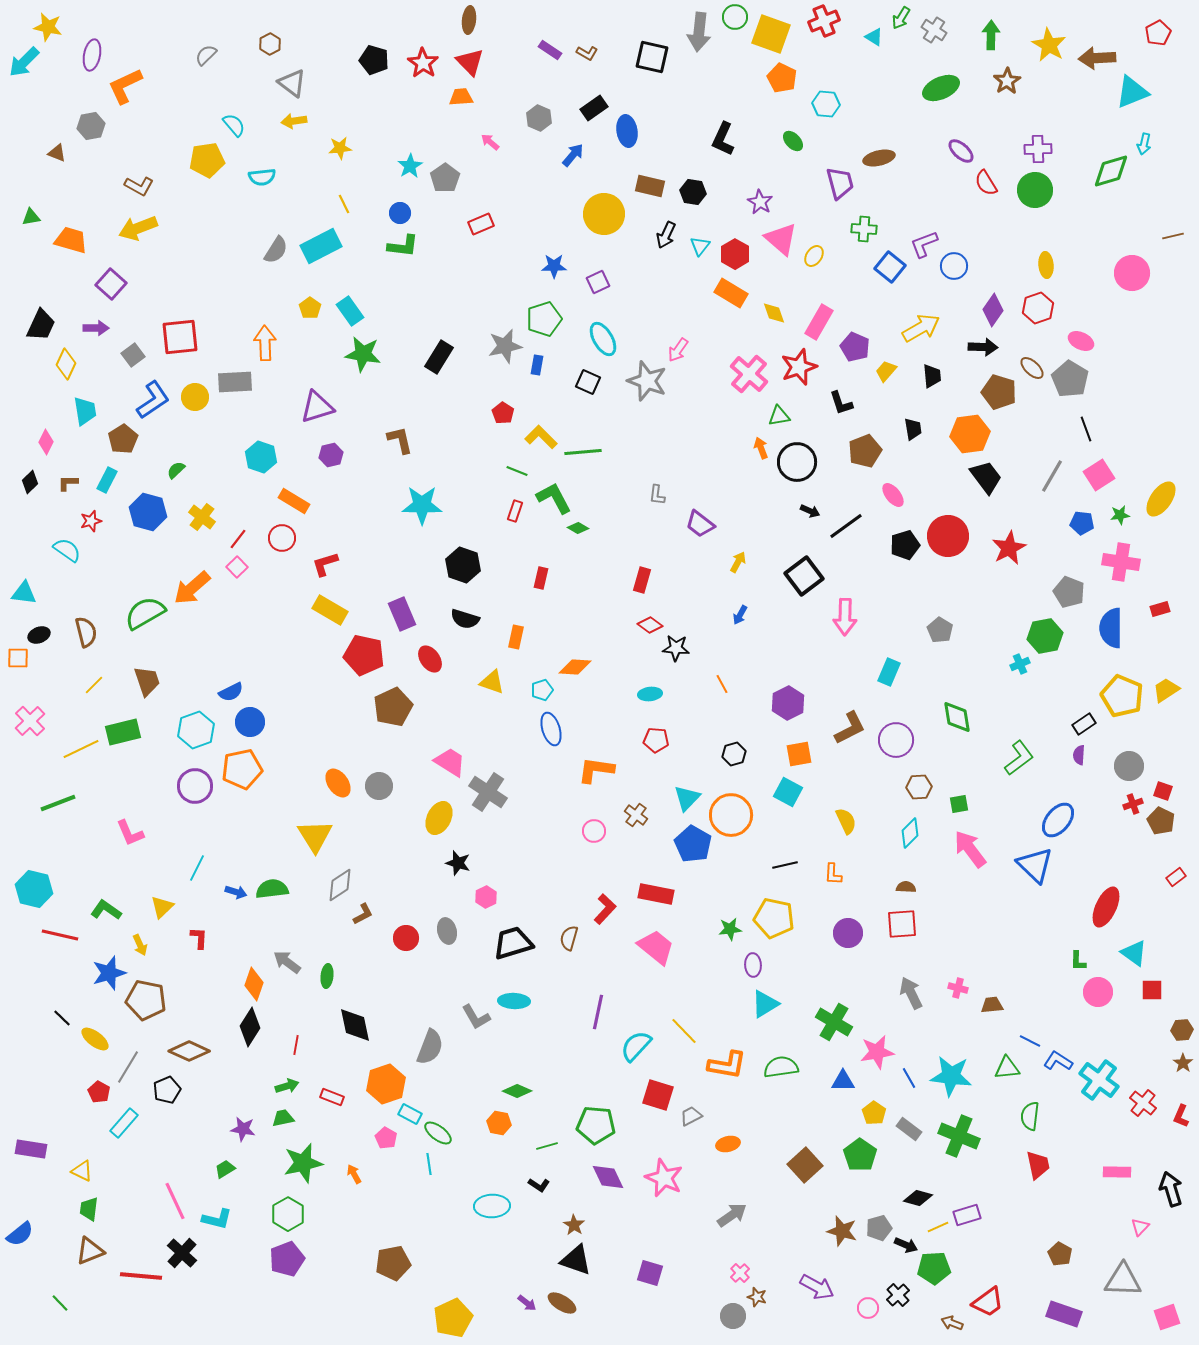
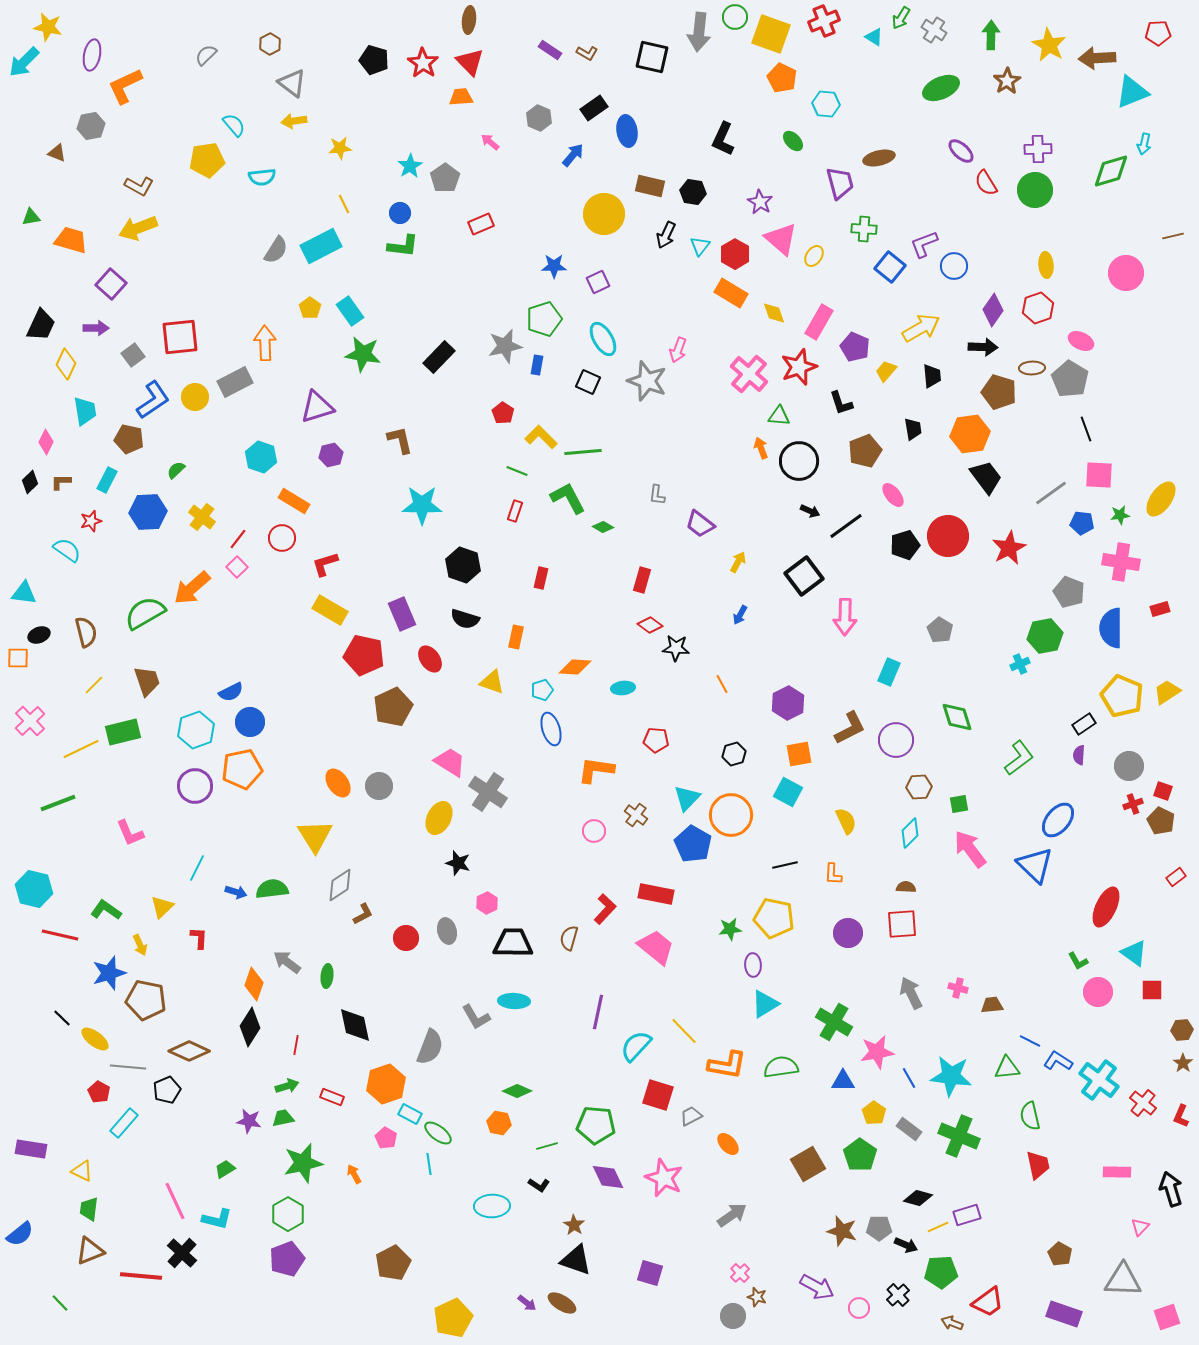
red pentagon at (1158, 33): rotated 25 degrees clockwise
pink circle at (1132, 273): moved 6 px left
pink arrow at (678, 350): rotated 15 degrees counterclockwise
black rectangle at (439, 357): rotated 12 degrees clockwise
brown ellipse at (1032, 368): rotated 45 degrees counterclockwise
gray rectangle at (235, 382): rotated 24 degrees counterclockwise
green triangle at (779, 416): rotated 15 degrees clockwise
brown pentagon at (123, 439): moved 6 px right; rotated 28 degrees counterclockwise
black circle at (797, 462): moved 2 px right, 1 px up
pink square at (1099, 475): rotated 36 degrees clockwise
gray line at (1052, 476): moved 1 px left, 17 px down; rotated 24 degrees clockwise
brown L-shape at (68, 483): moved 7 px left, 1 px up
green L-shape at (554, 498): moved 14 px right
blue hexagon at (148, 512): rotated 18 degrees counterclockwise
green diamond at (578, 528): moved 25 px right, 1 px up
yellow trapezoid at (1166, 690): moved 1 px right, 2 px down
cyan ellipse at (650, 694): moved 27 px left, 6 px up
green diamond at (957, 717): rotated 8 degrees counterclockwise
pink hexagon at (486, 897): moved 1 px right, 6 px down
black trapezoid at (513, 943): rotated 18 degrees clockwise
green L-shape at (1078, 961): rotated 30 degrees counterclockwise
gray line at (128, 1067): rotated 64 degrees clockwise
green semicircle at (1030, 1116): rotated 20 degrees counterclockwise
purple star at (243, 1129): moved 6 px right, 8 px up
orange ellipse at (728, 1144): rotated 60 degrees clockwise
brown square at (805, 1165): moved 3 px right, 1 px up; rotated 12 degrees clockwise
gray pentagon at (879, 1228): rotated 15 degrees clockwise
brown pentagon at (393, 1263): rotated 16 degrees counterclockwise
green pentagon at (934, 1268): moved 7 px right, 4 px down
pink circle at (868, 1308): moved 9 px left
